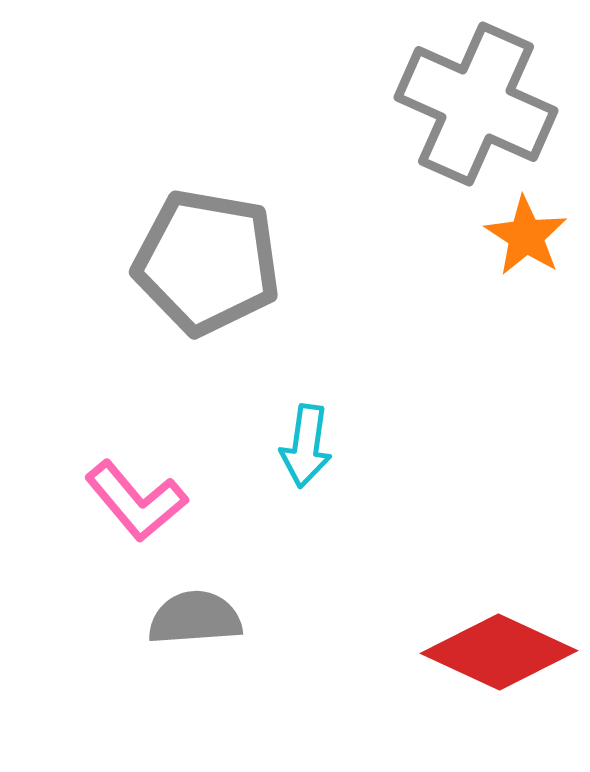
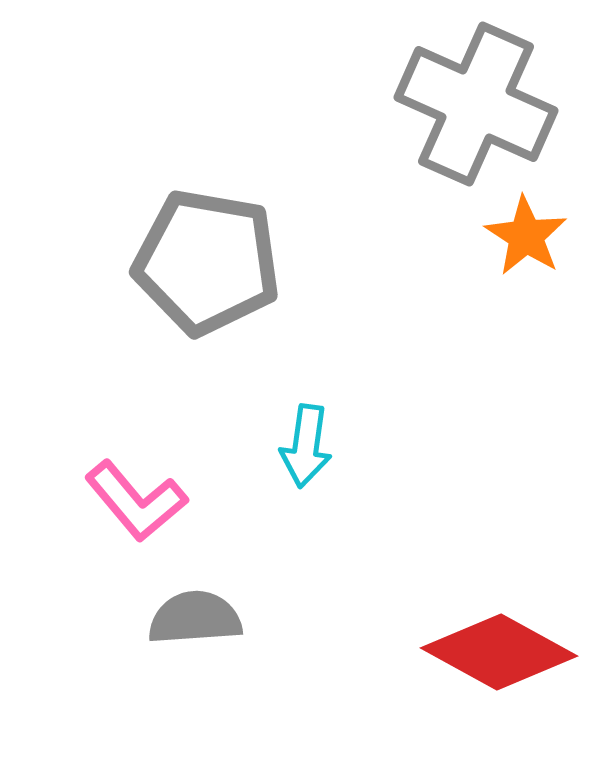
red diamond: rotated 4 degrees clockwise
